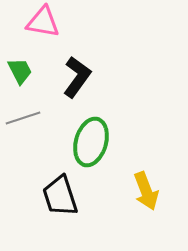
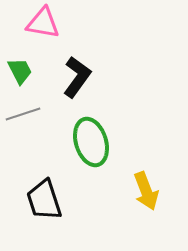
pink triangle: moved 1 px down
gray line: moved 4 px up
green ellipse: rotated 33 degrees counterclockwise
black trapezoid: moved 16 px left, 4 px down
